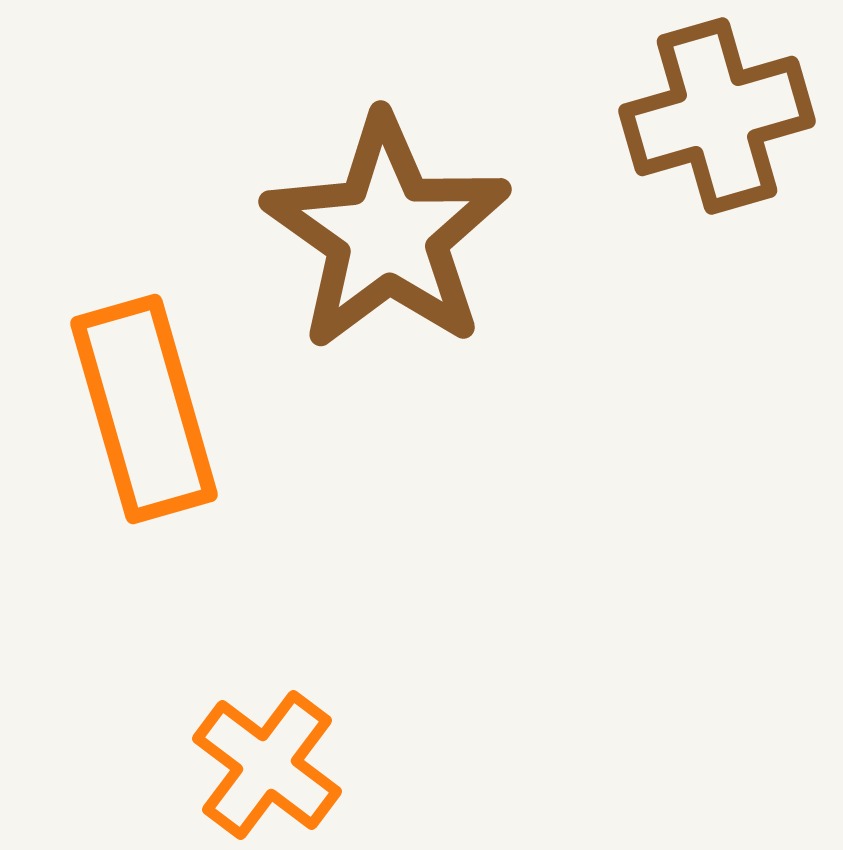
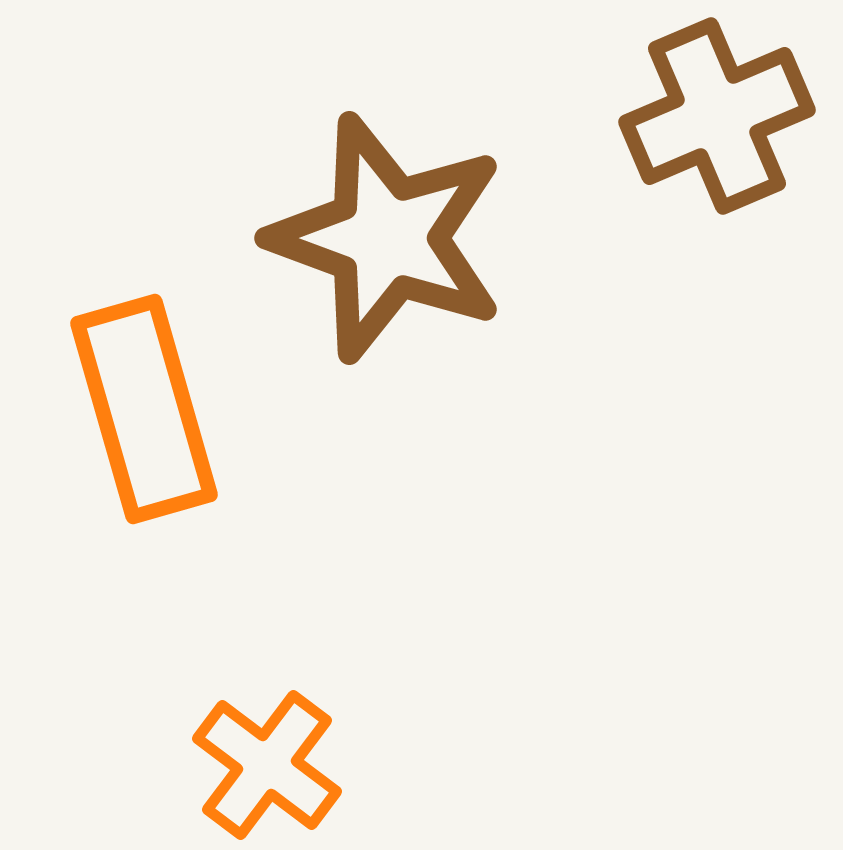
brown cross: rotated 7 degrees counterclockwise
brown star: moved 5 px down; rotated 15 degrees counterclockwise
